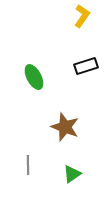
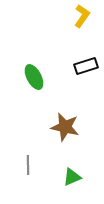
brown star: rotated 8 degrees counterclockwise
green triangle: moved 3 px down; rotated 12 degrees clockwise
